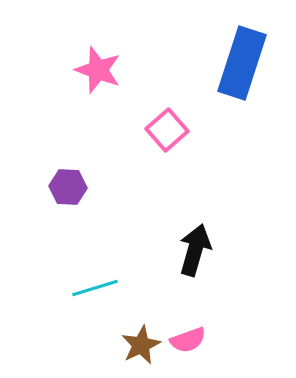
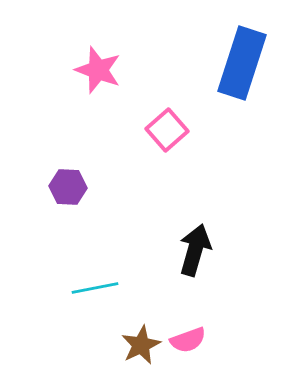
cyan line: rotated 6 degrees clockwise
